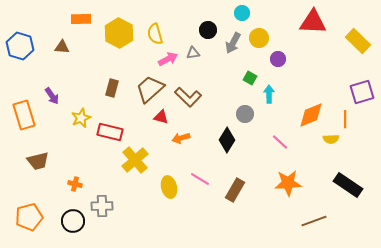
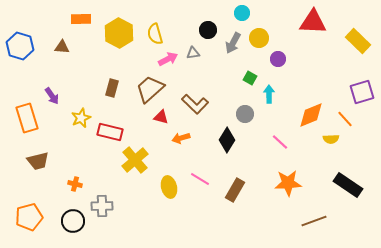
brown L-shape at (188, 97): moved 7 px right, 7 px down
orange rectangle at (24, 115): moved 3 px right, 3 px down
orange line at (345, 119): rotated 42 degrees counterclockwise
